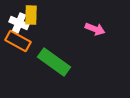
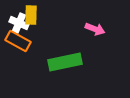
green rectangle: moved 11 px right; rotated 48 degrees counterclockwise
